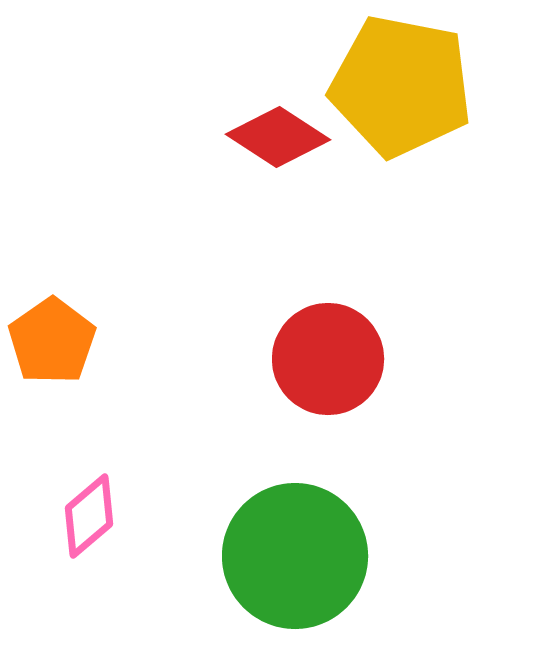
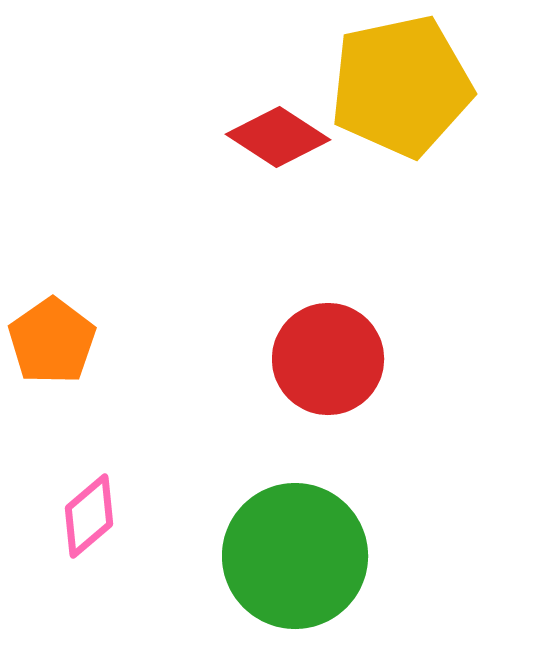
yellow pentagon: rotated 23 degrees counterclockwise
